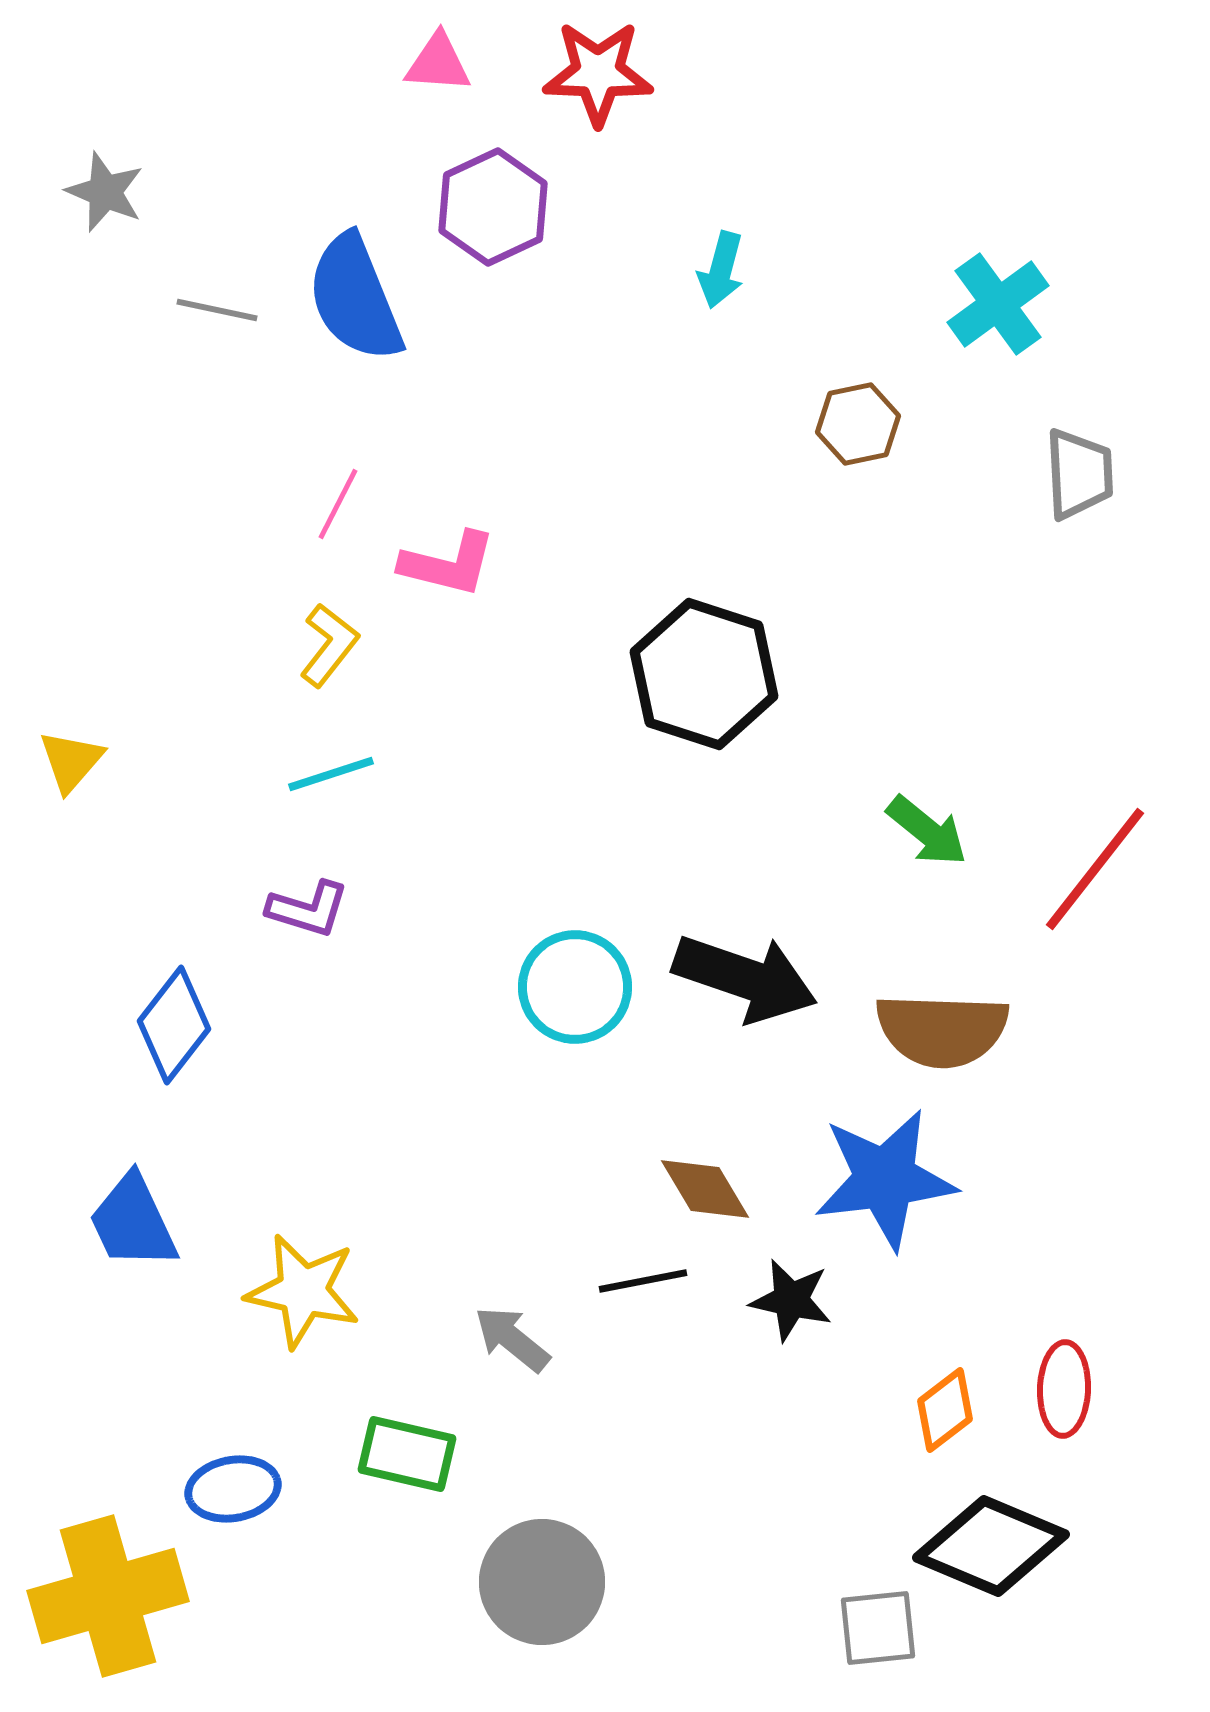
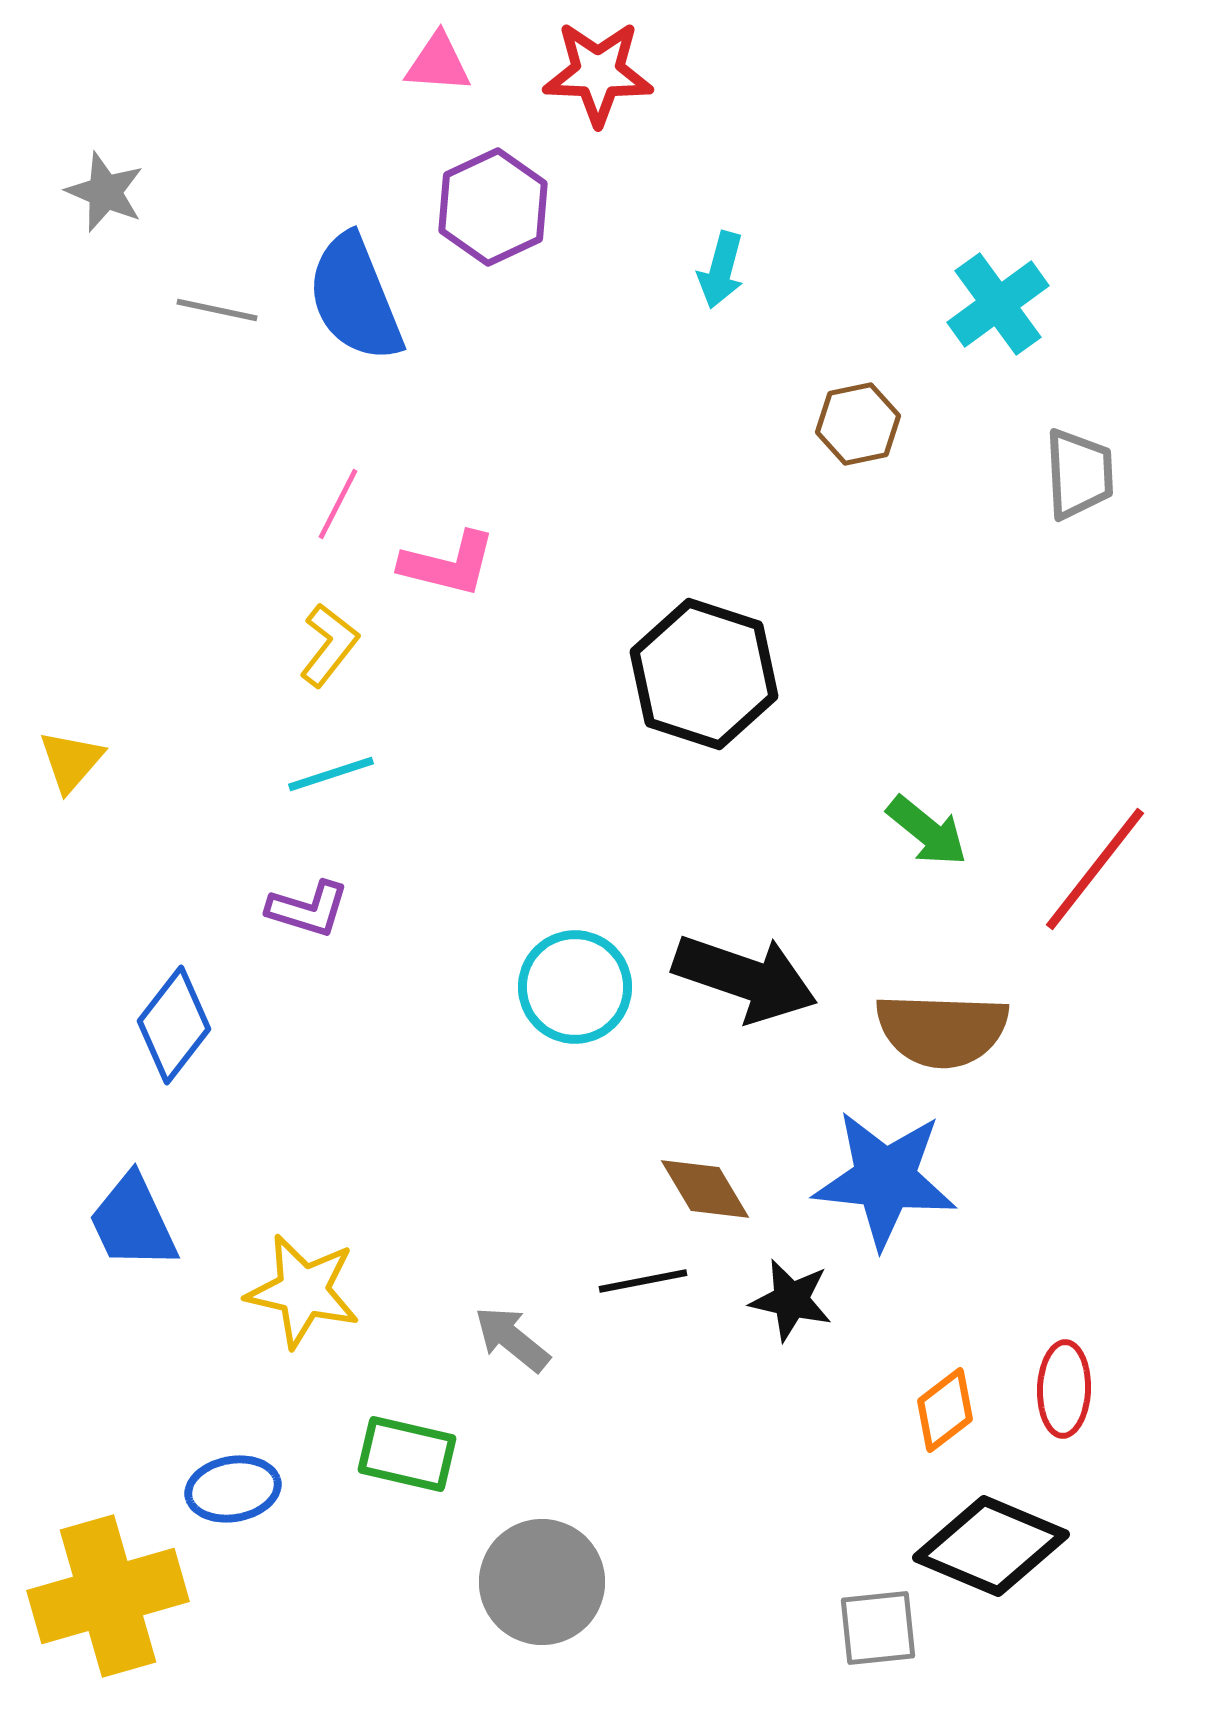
blue star: rotated 13 degrees clockwise
